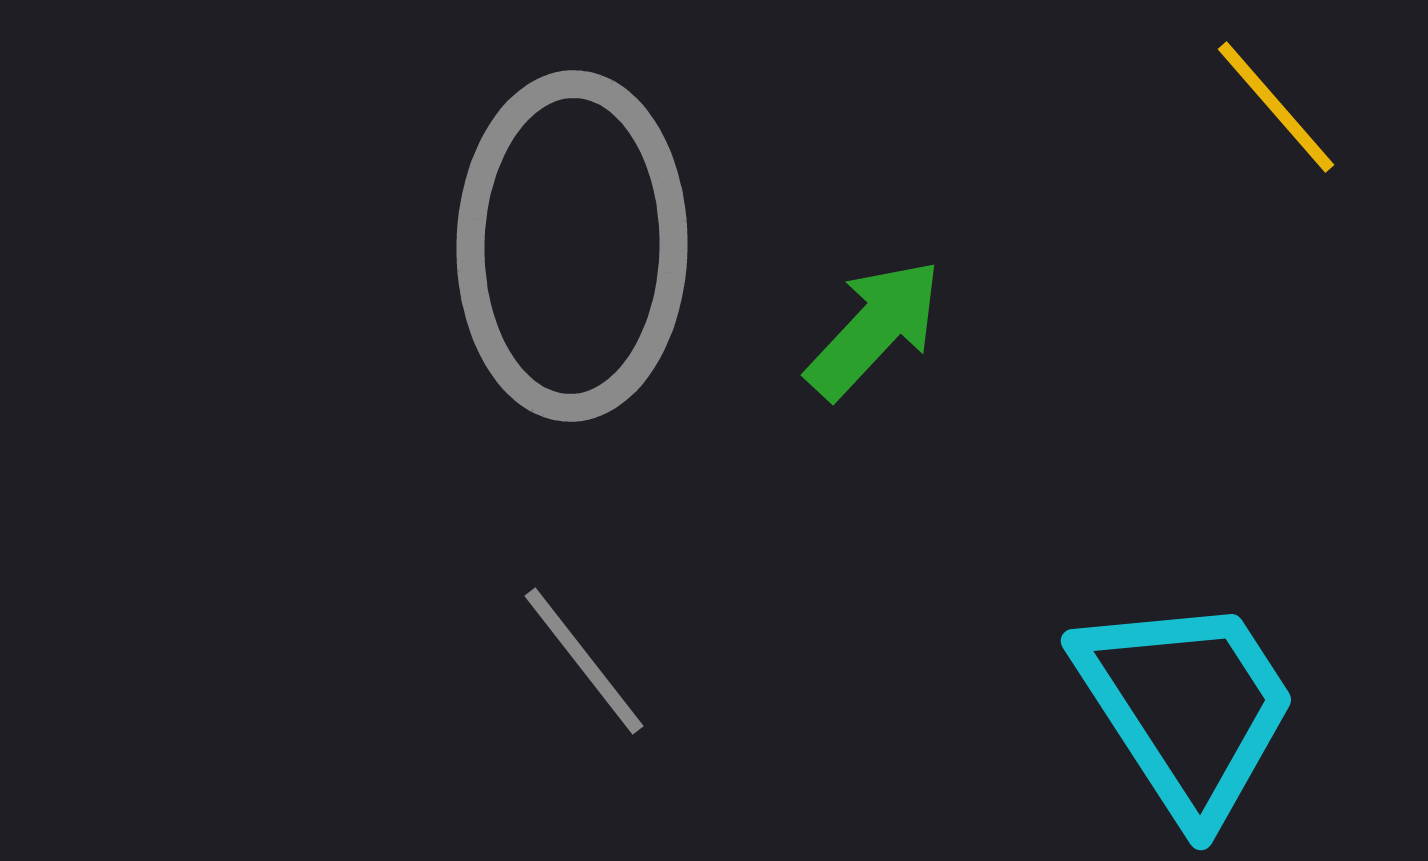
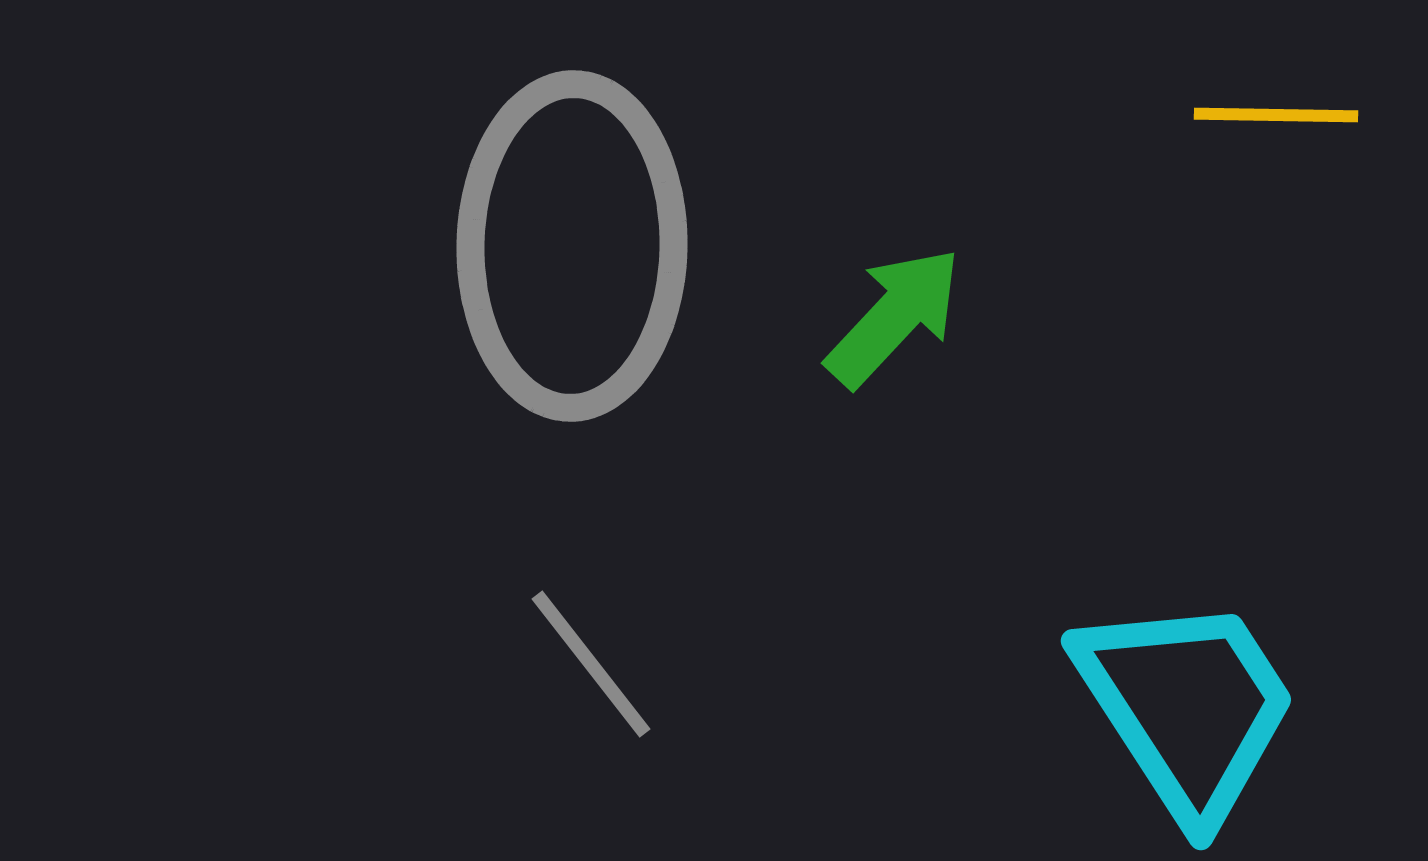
yellow line: moved 8 px down; rotated 48 degrees counterclockwise
green arrow: moved 20 px right, 12 px up
gray line: moved 7 px right, 3 px down
